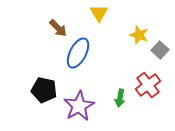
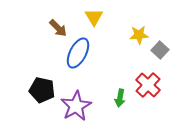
yellow triangle: moved 5 px left, 4 px down
yellow star: rotated 24 degrees counterclockwise
red cross: rotated 10 degrees counterclockwise
black pentagon: moved 2 px left
purple star: moved 3 px left
